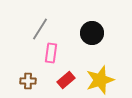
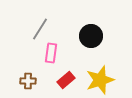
black circle: moved 1 px left, 3 px down
